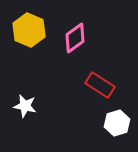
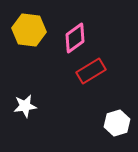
yellow hexagon: rotated 16 degrees counterclockwise
red rectangle: moved 9 px left, 14 px up; rotated 64 degrees counterclockwise
white star: rotated 20 degrees counterclockwise
